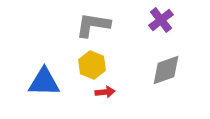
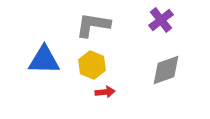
blue triangle: moved 22 px up
